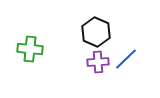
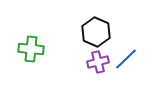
green cross: moved 1 px right
purple cross: rotated 10 degrees counterclockwise
